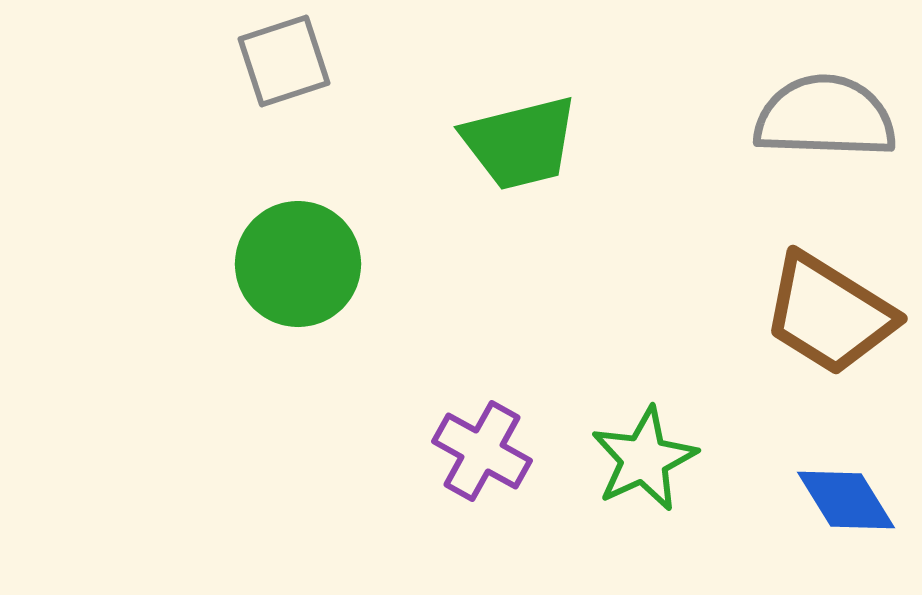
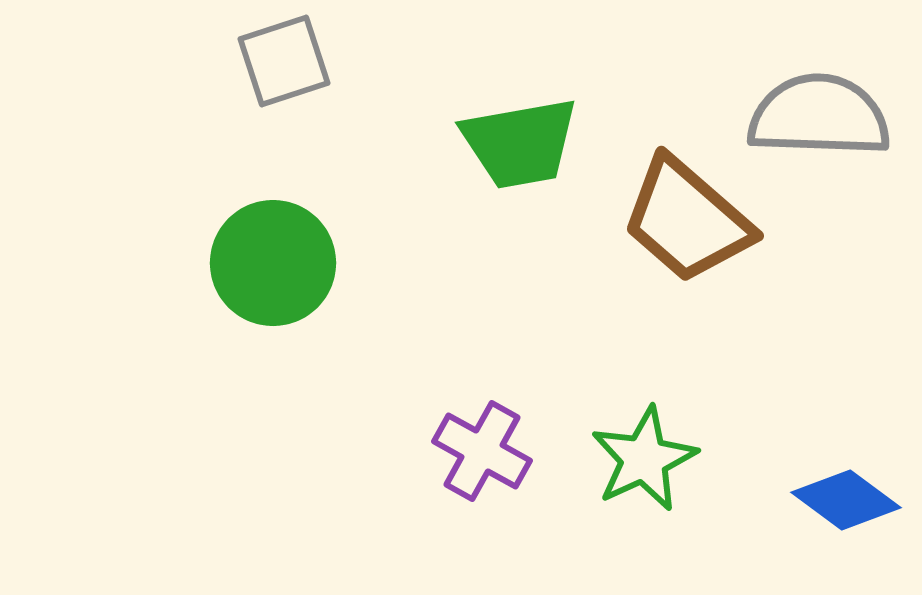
gray semicircle: moved 6 px left, 1 px up
green trapezoid: rotated 4 degrees clockwise
green circle: moved 25 px left, 1 px up
brown trapezoid: moved 142 px left, 94 px up; rotated 9 degrees clockwise
blue diamond: rotated 22 degrees counterclockwise
